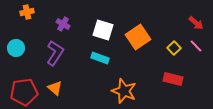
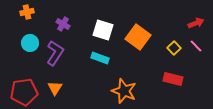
red arrow: rotated 63 degrees counterclockwise
orange square: rotated 20 degrees counterclockwise
cyan circle: moved 14 px right, 5 px up
orange triangle: rotated 21 degrees clockwise
